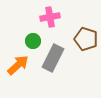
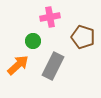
brown pentagon: moved 3 px left, 2 px up
gray rectangle: moved 8 px down
